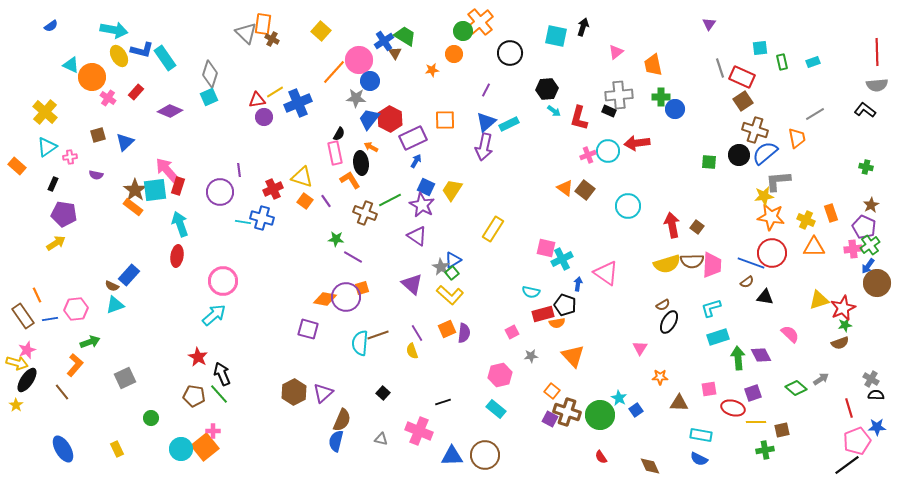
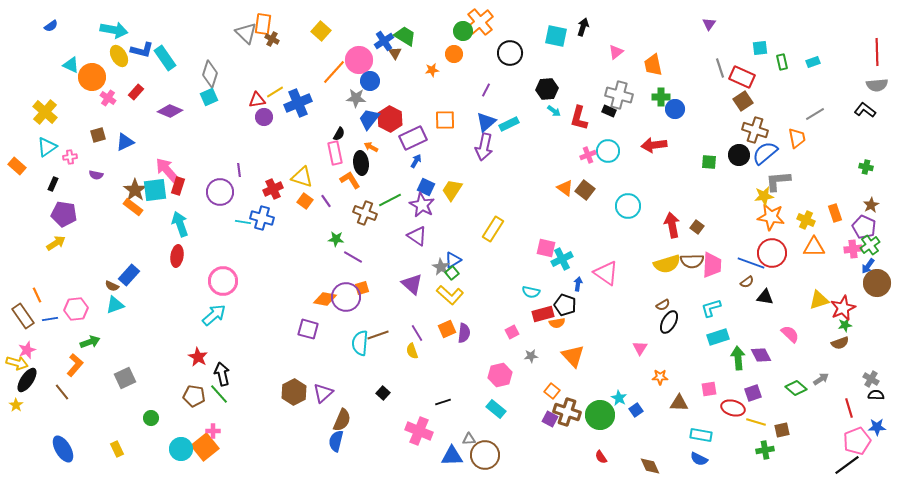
gray cross at (619, 95): rotated 20 degrees clockwise
blue triangle at (125, 142): rotated 18 degrees clockwise
red arrow at (637, 143): moved 17 px right, 2 px down
orange rectangle at (831, 213): moved 4 px right
black arrow at (222, 374): rotated 10 degrees clockwise
yellow line at (756, 422): rotated 18 degrees clockwise
gray triangle at (381, 439): moved 88 px right; rotated 16 degrees counterclockwise
